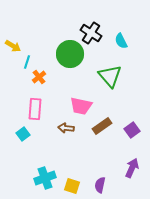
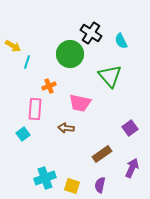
orange cross: moved 10 px right, 9 px down; rotated 16 degrees clockwise
pink trapezoid: moved 1 px left, 3 px up
brown rectangle: moved 28 px down
purple square: moved 2 px left, 2 px up
